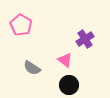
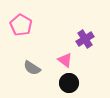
black circle: moved 2 px up
